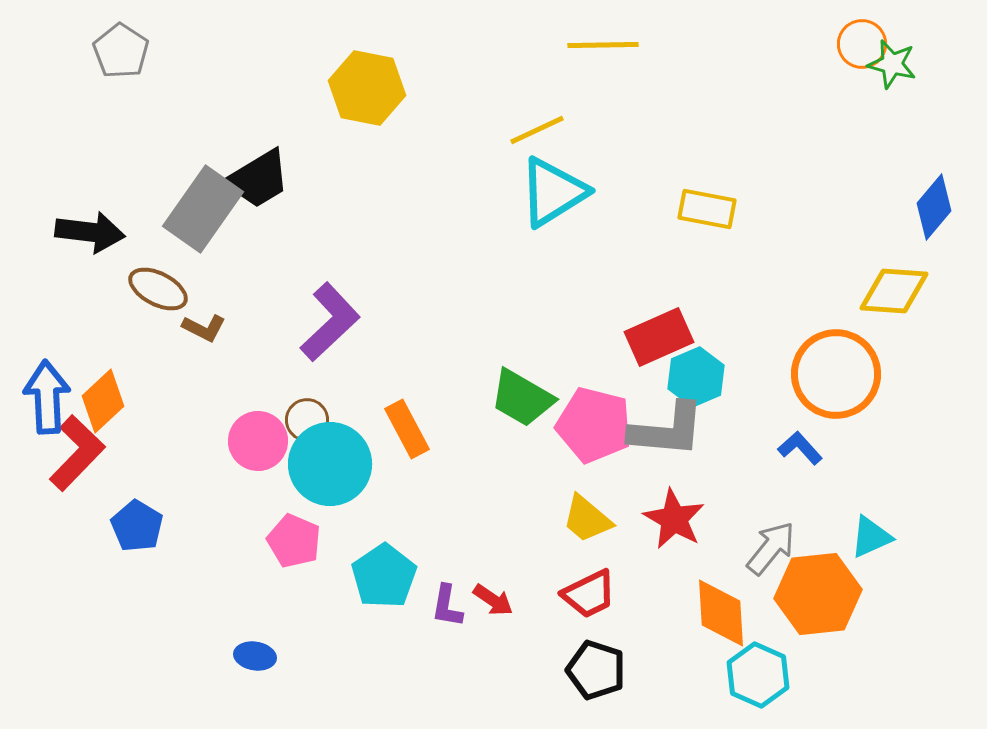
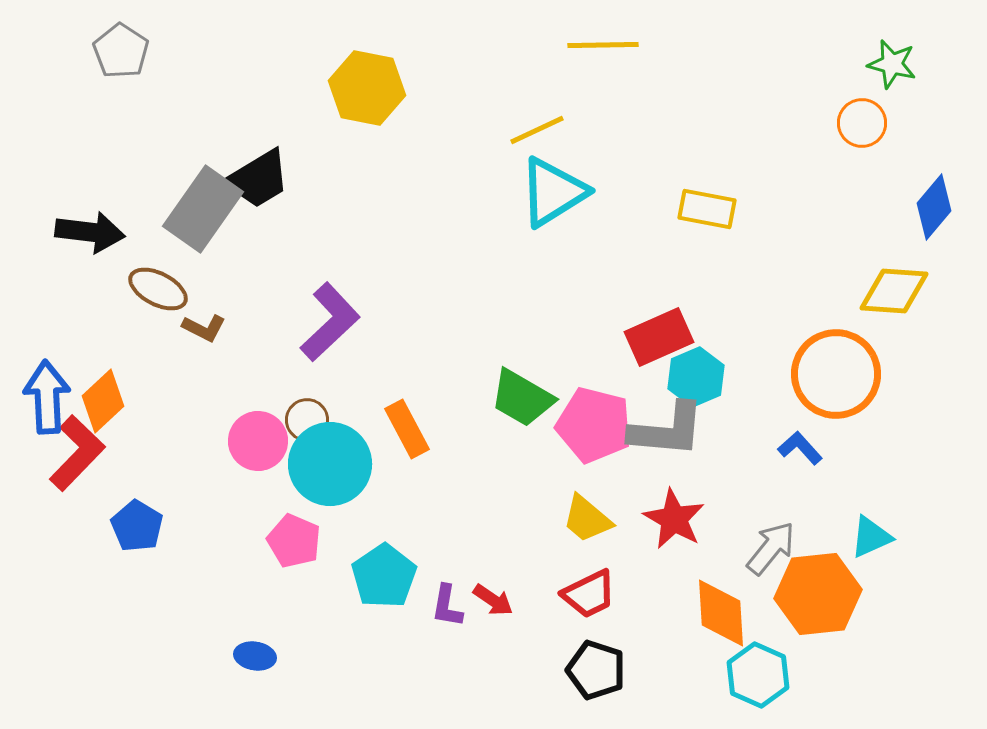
orange circle at (862, 44): moved 79 px down
